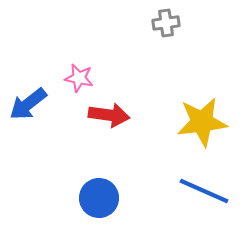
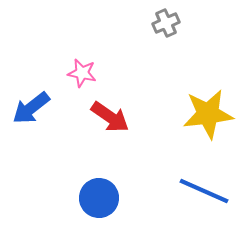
gray cross: rotated 16 degrees counterclockwise
pink star: moved 3 px right, 5 px up
blue arrow: moved 3 px right, 4 px down
red arrow: moved 1 px right, 2 px down; rotated 27 degrees clockwise
yellow star: moved 6 px right, 8 px up
